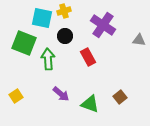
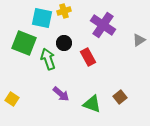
black circle: moved 1 px left, 7 px down
gray triangle: rotated 40 degrees counterclockwise
green arrow: rotated 15 degrees counterclockwise
yellow square: moved 4 px left, 3 px down; rotated 24 degrees counterclockwise
green triangle: moved 2 px right
